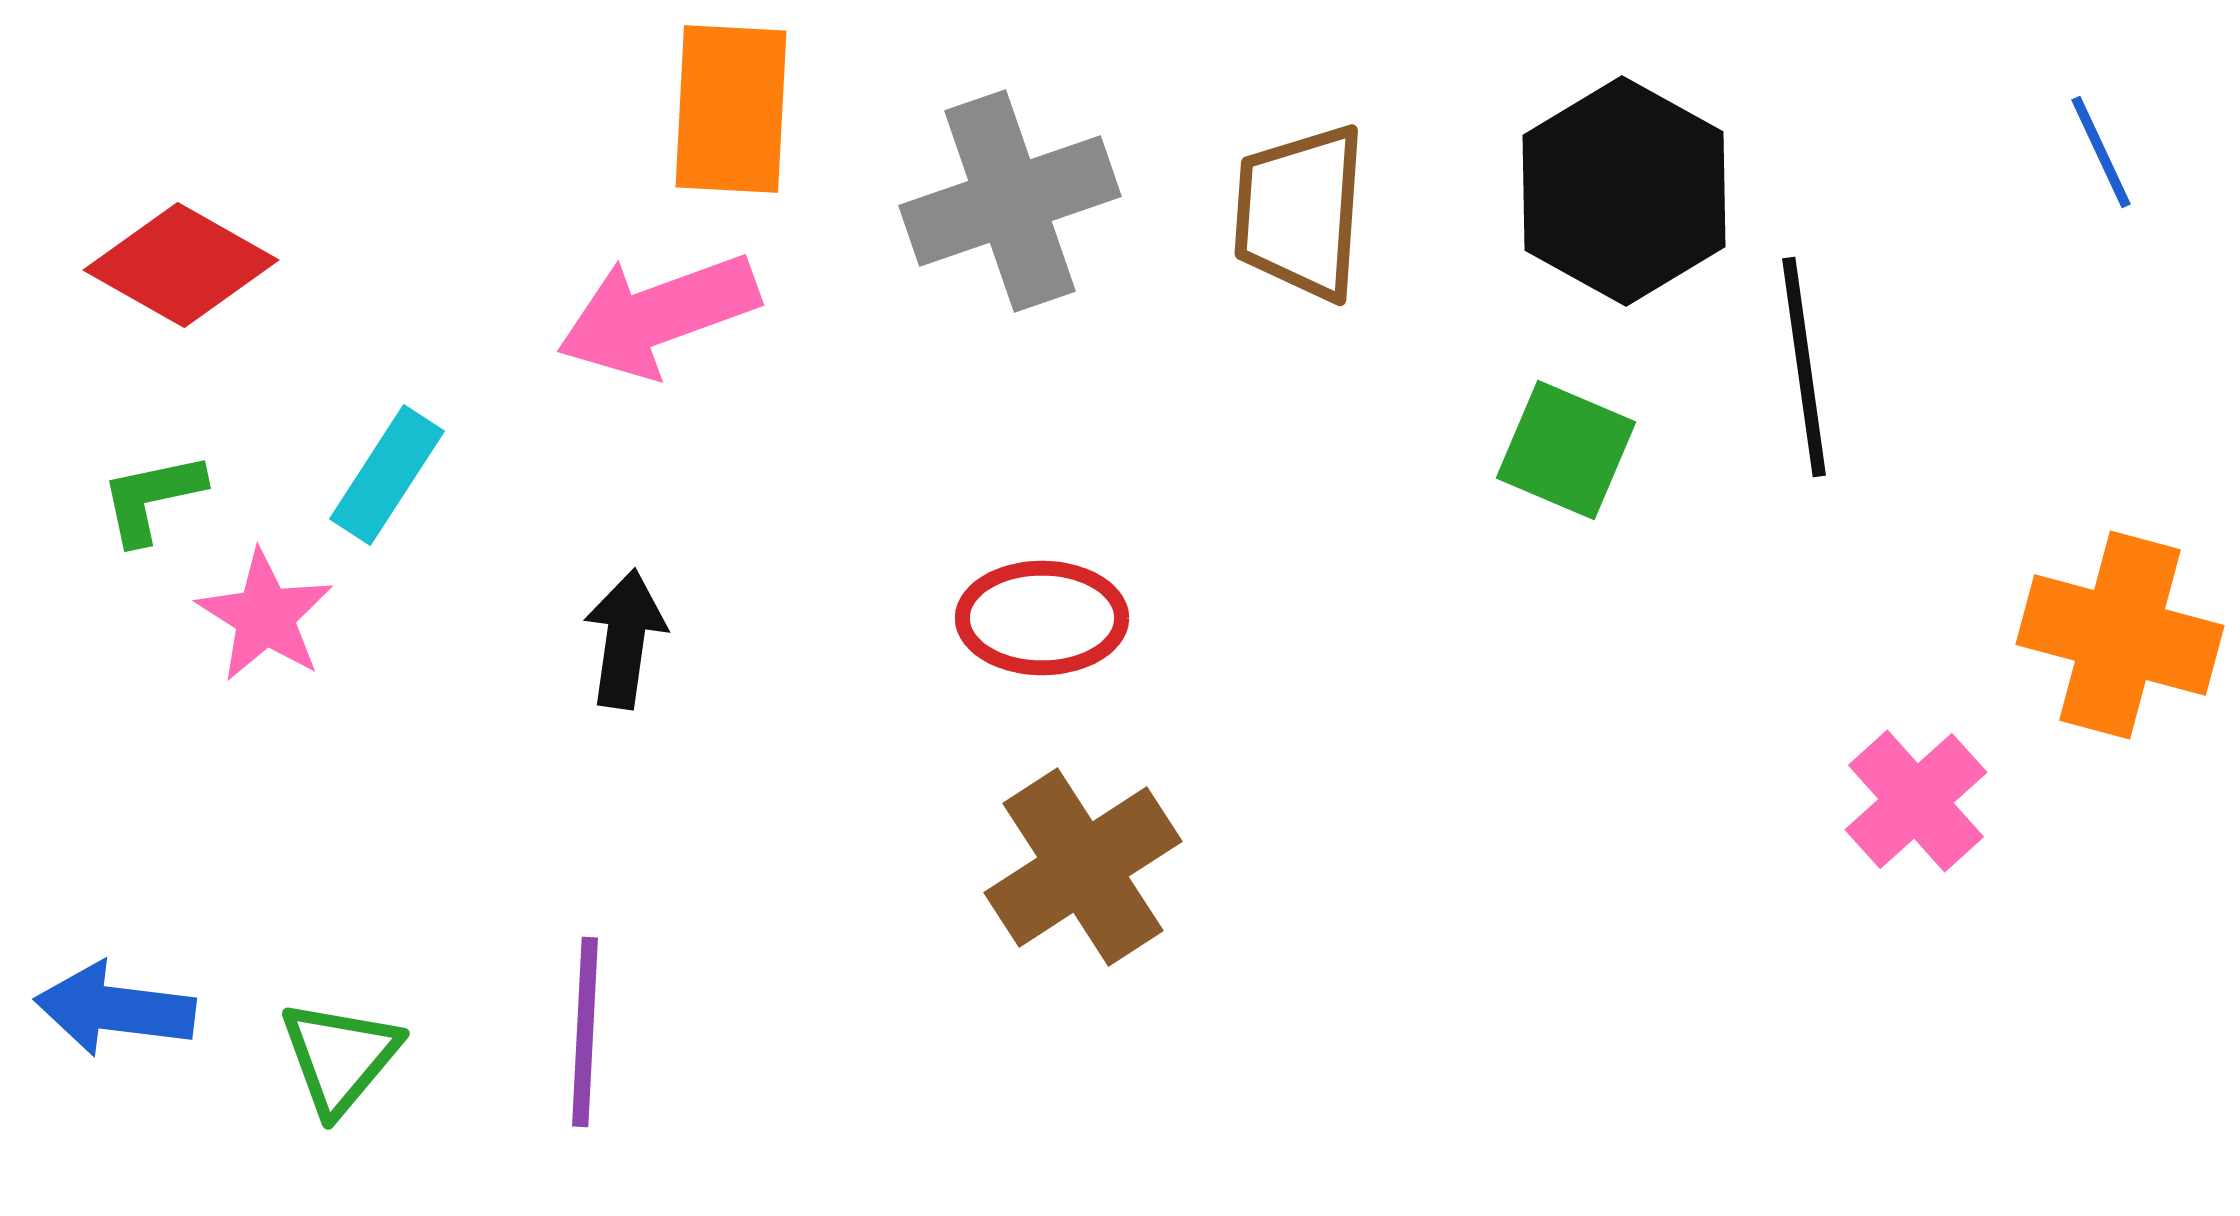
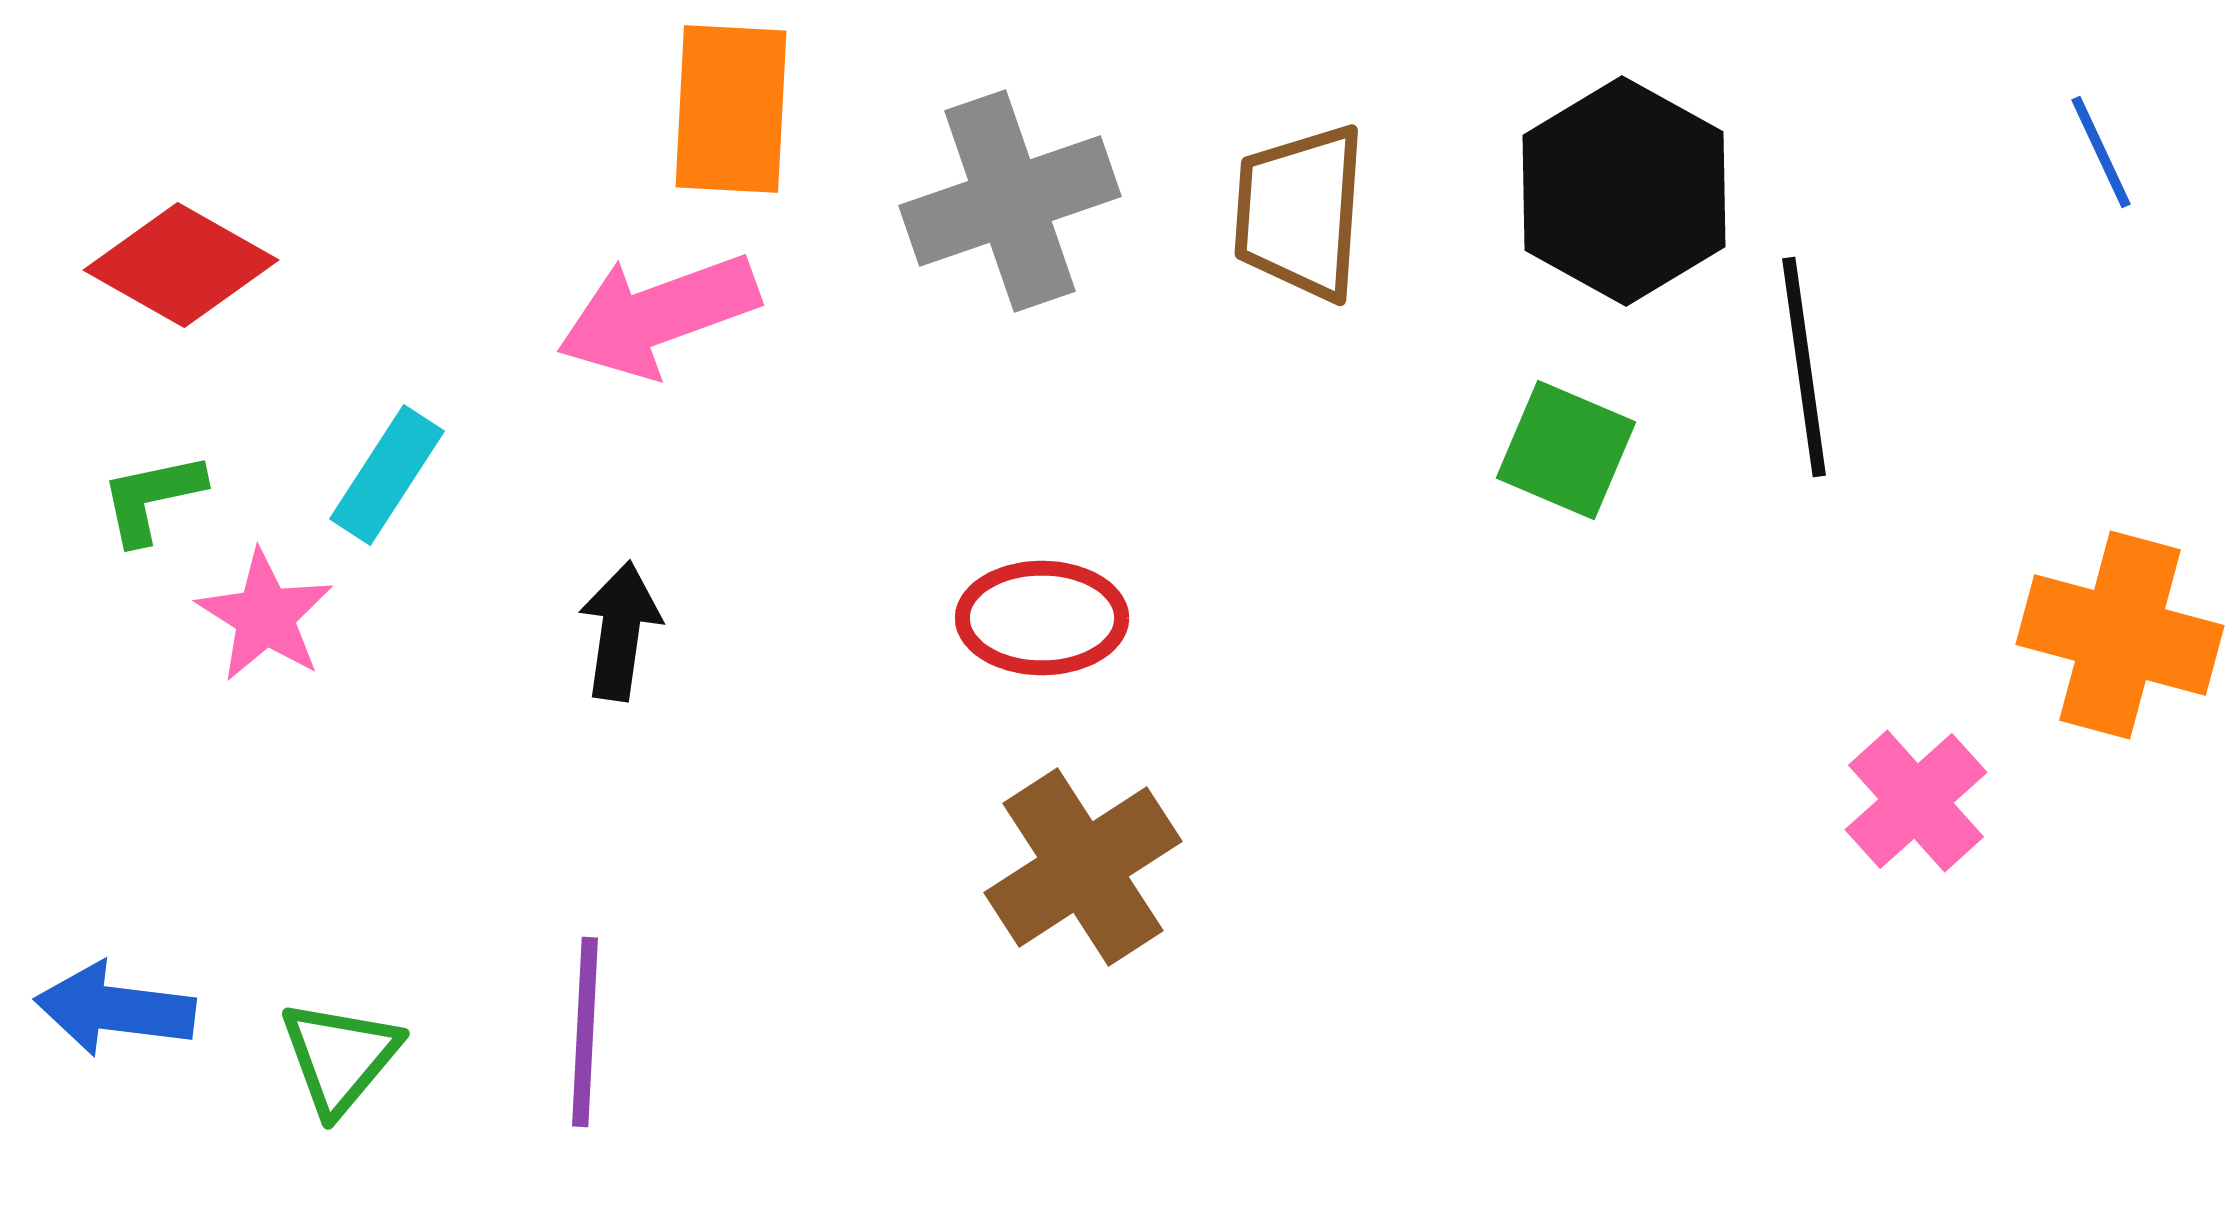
black arrow: moved 5 px left, 8 px up
